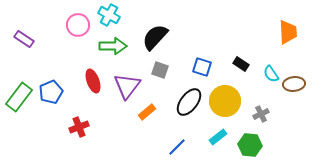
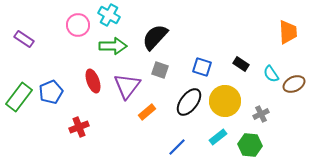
brown ellipse: rotated 20 degrees counterclockwise
